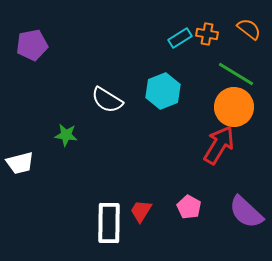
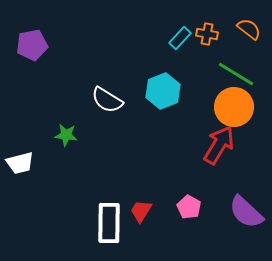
cyan rectangle: rotated 15 degrees counterclockwise
